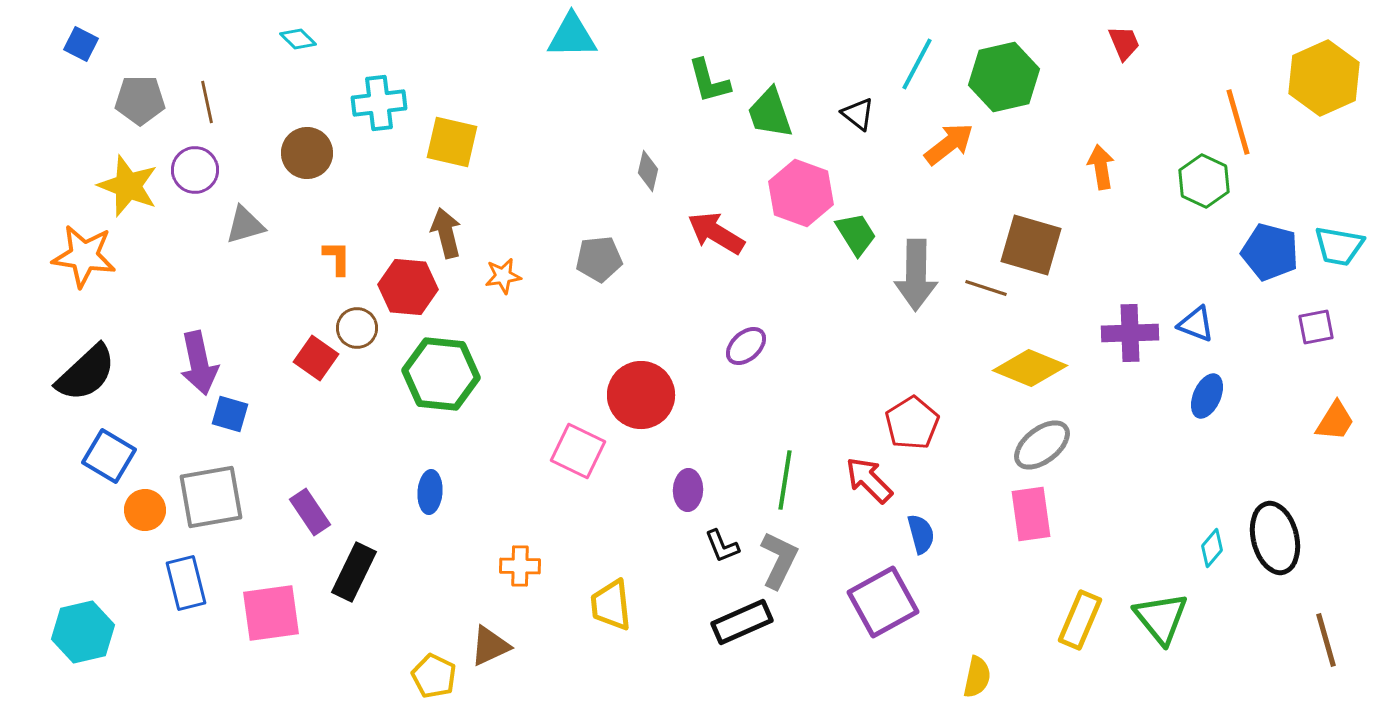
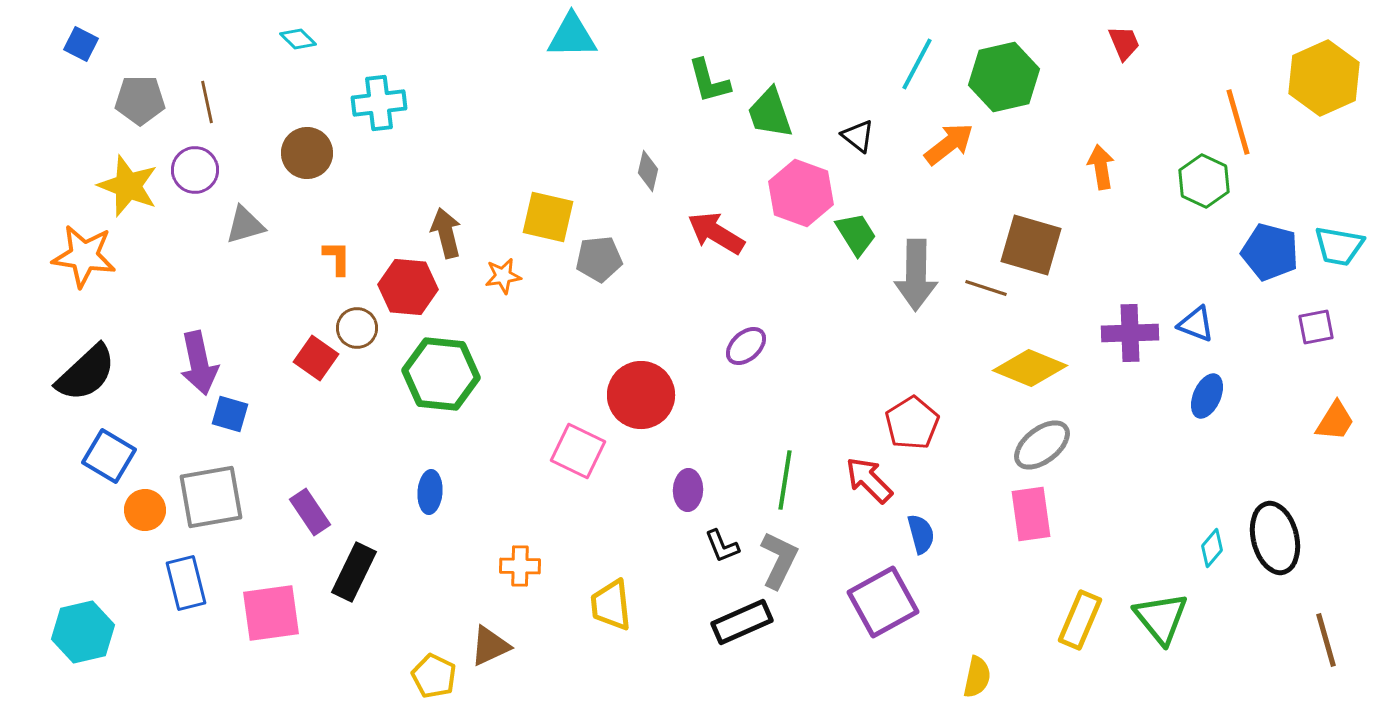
black triangle at (858, 114): moved 22 px down
yellow square at (452, 142): moved 96 px right, 75 px down
